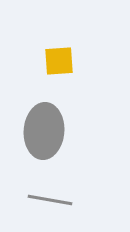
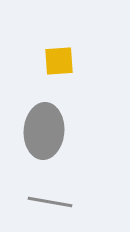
gray line: moved 2 px down
